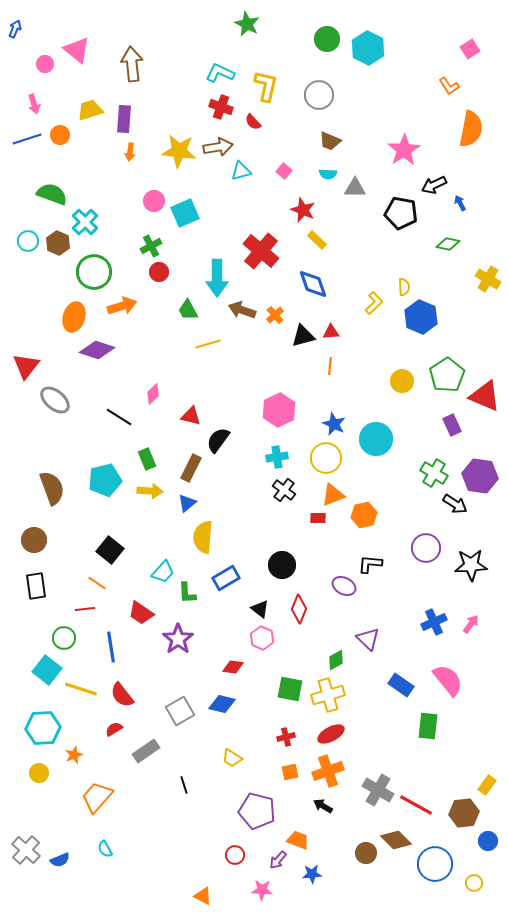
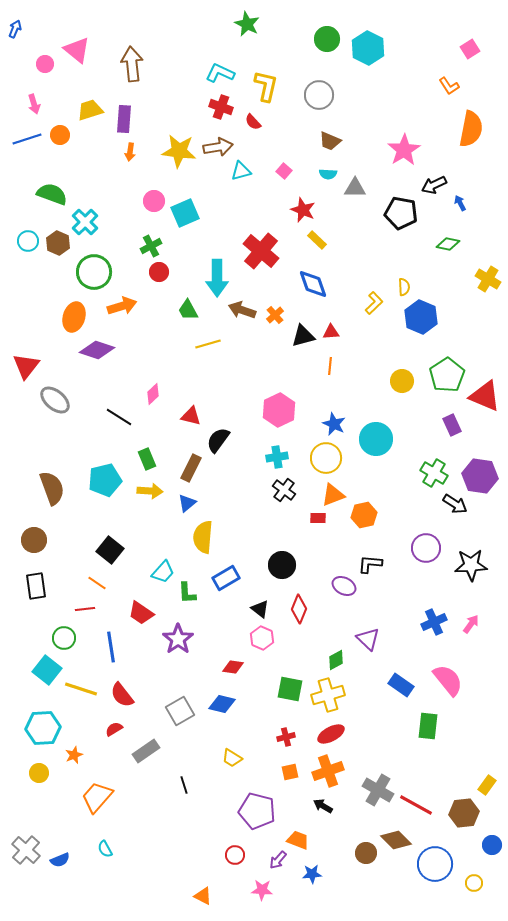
blue circle at (488, 841): moved 4 px right, 4 px down
